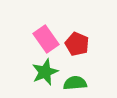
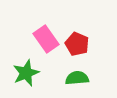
green star: moved 19 px left, 1 px down
green semicircle: moved 2 px right, 5 px up
